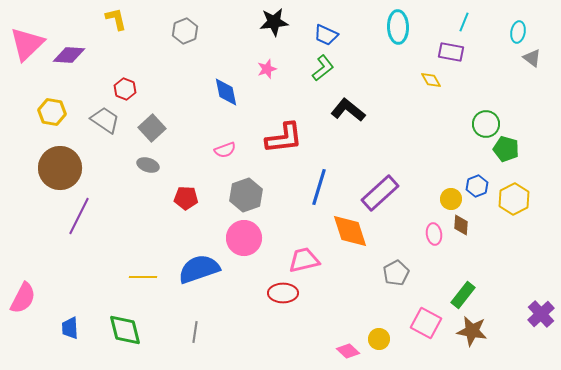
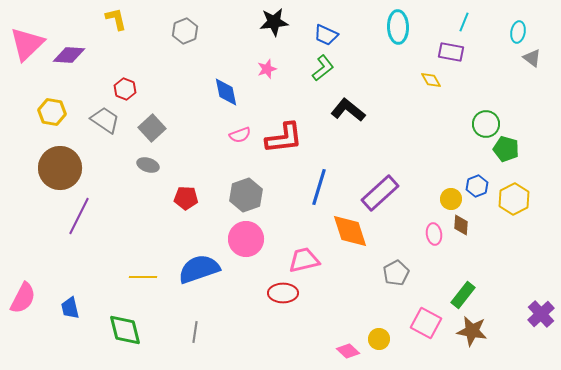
pink semicircle at (225, 150): moved 15 px right, 15 px up
pink circle at (244, 238): moved 2 px right, 1 px down
blue trapezoid at (70, 328): moved 20 px up; rotated 10 degrees counterclockwise
